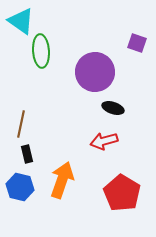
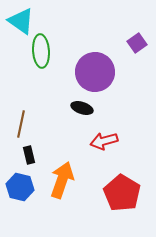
purple square: rotated 36 degrees clockwise
black ellipse: moved 31 px left
black rectangle: moved 2 px right, 1 px down
